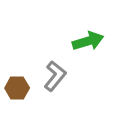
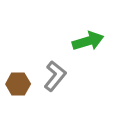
brown hexagon: moved 1 px right, 4 px up
